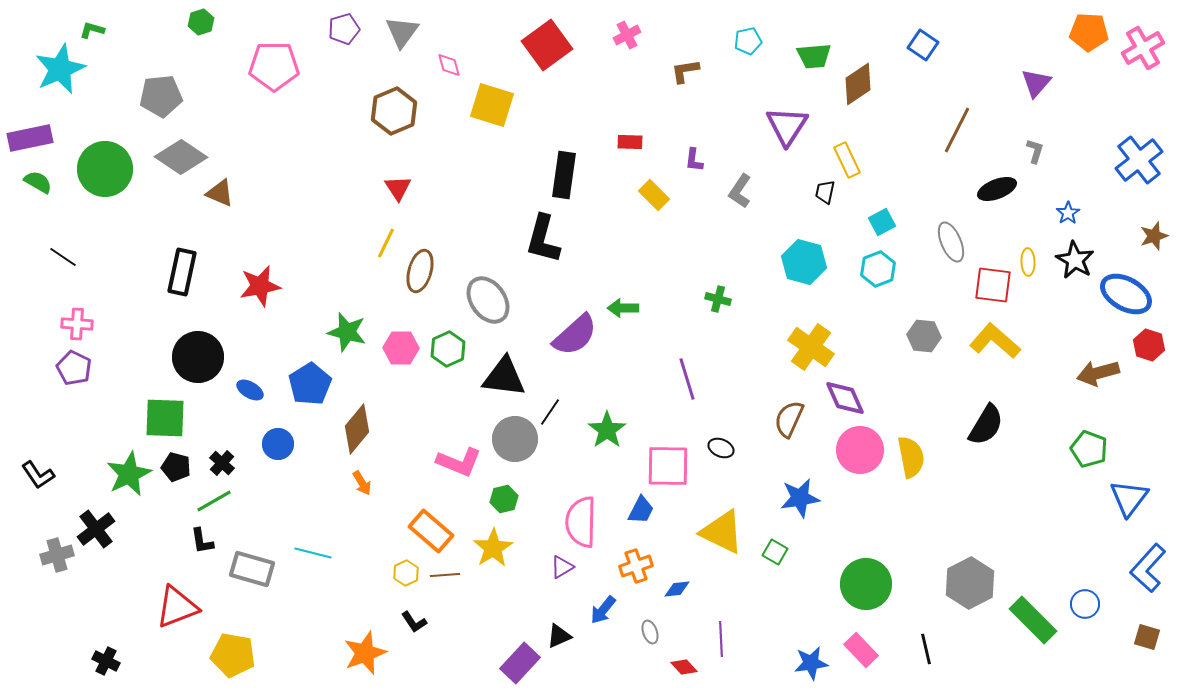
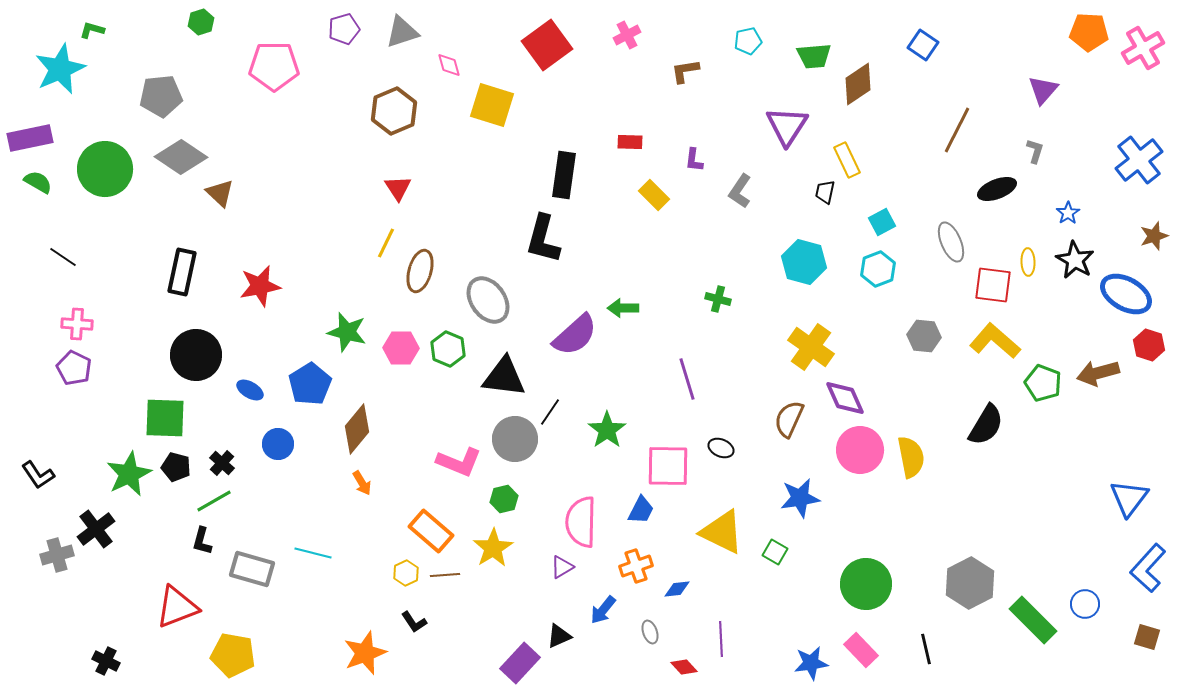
gray triangle at (402, 32): rotated 36 degrees clockwise
purple triangle at (1036, 83): moved 7 px right, 7 px down
brown triangle at (220, 193): rotated 20 degrees clockwise
green hexagon at (448, 349): rotated 12 degrees counterclockwise
black circle at (198, 357): moved 2 px left, 2 px up
green pentagon at (1089, 449): moved 46 px left, 66 px up
black L-shape at (202, 541): rotated 24 degrees clockwise
